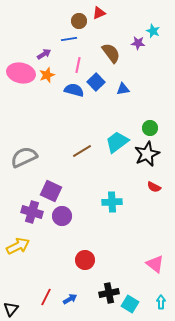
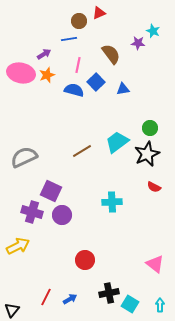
brown semicircle: moved 1 px down
purple circle: moved 1 px up
cyan arrow: moved 1 px left, 3 px down
black triangle: moved 1 px right, 1 px down
